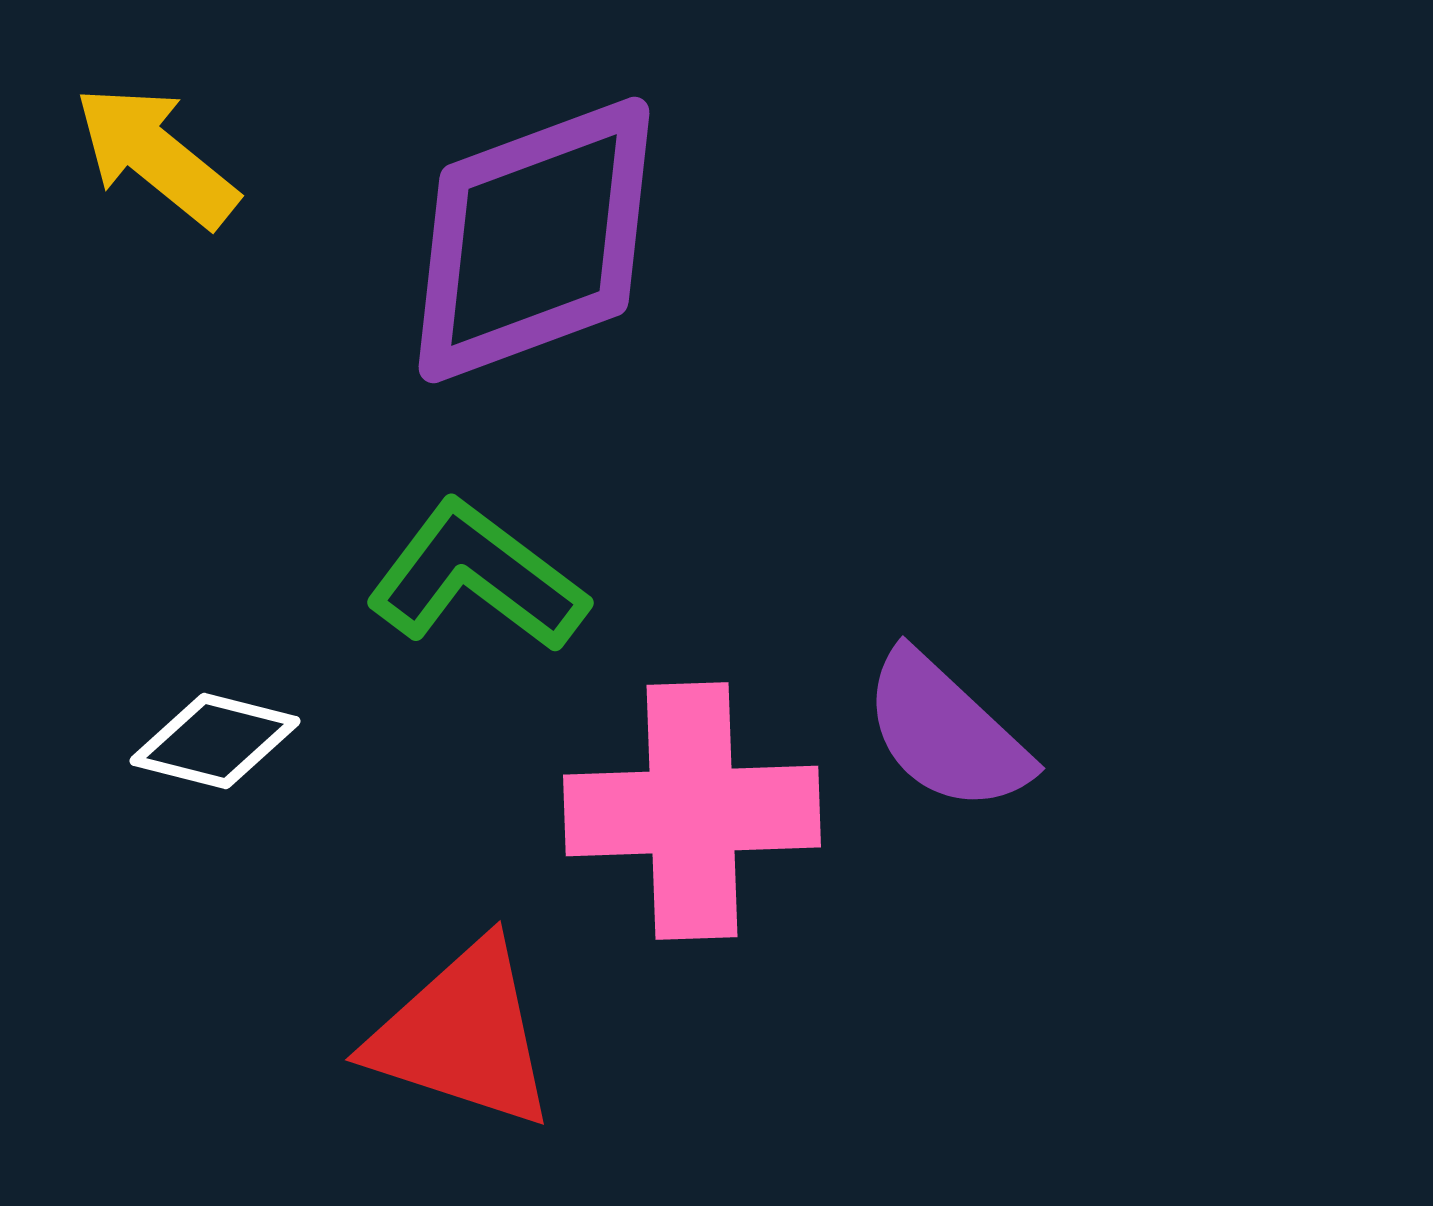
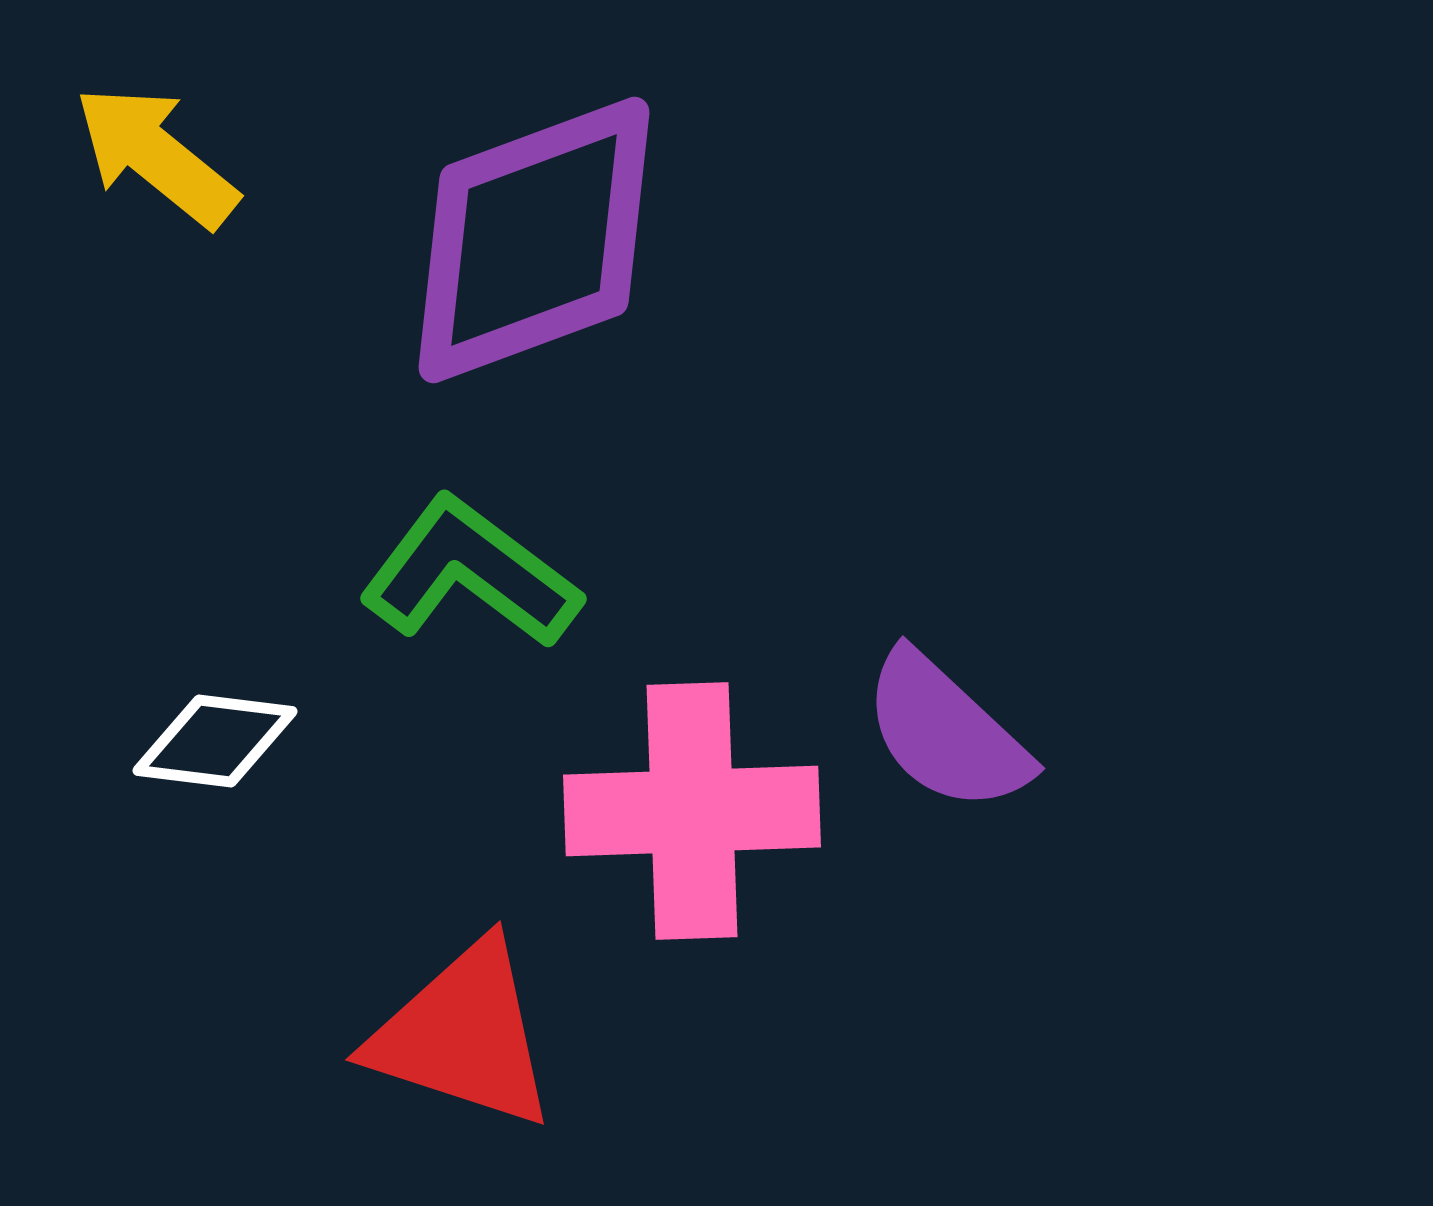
green L-shape: moved 7 px left, 4 px up
white diamond: rotated 7 degrees counterclockwise
